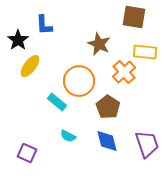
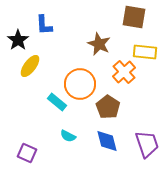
orange circle: moved 1 px right, 3 px down
